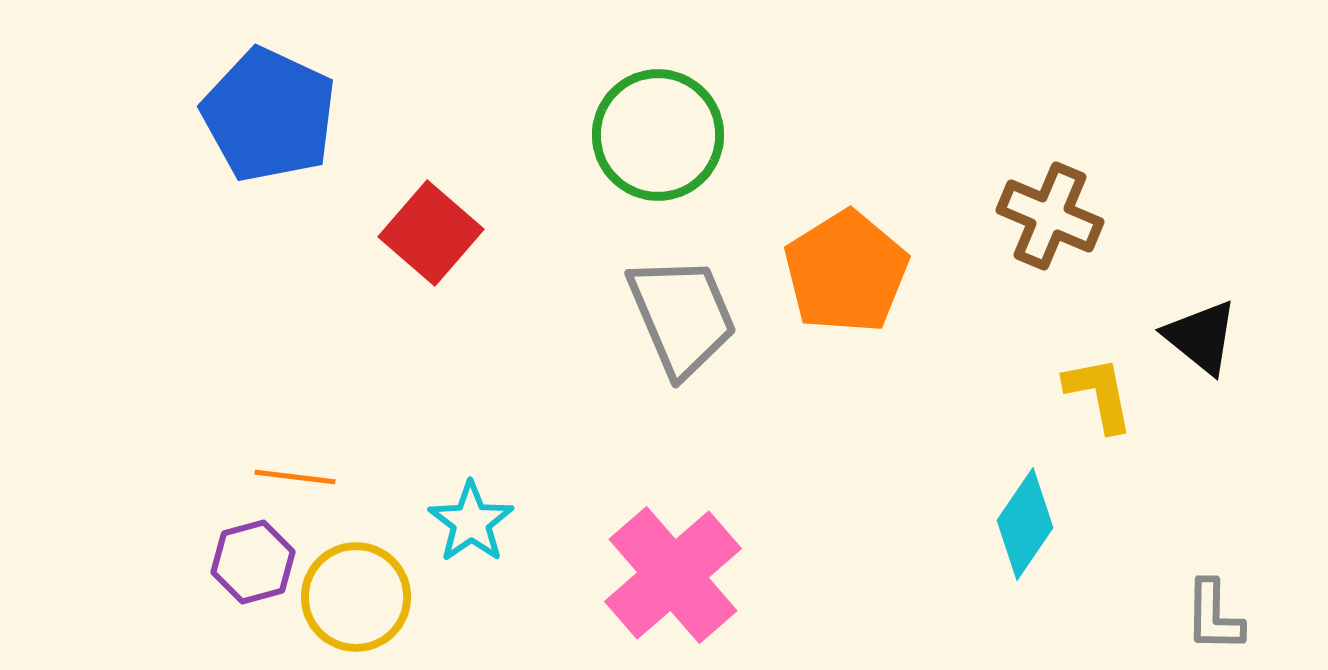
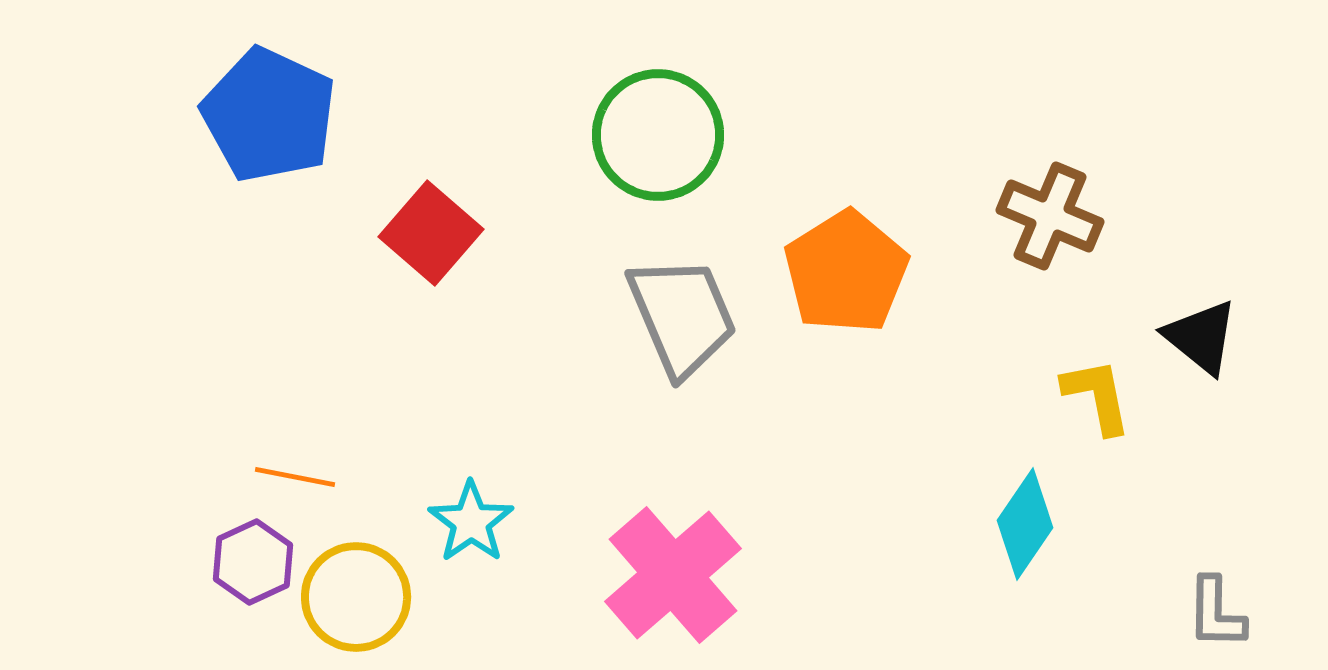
yellow L-shape: moved 2 px left, 2 px down
orange line: rotated 4 degrees clockwise
purple hexagon: rotated 10 degrees counterclockwise
gray L-shape: moved 2 px right, 3 px up
